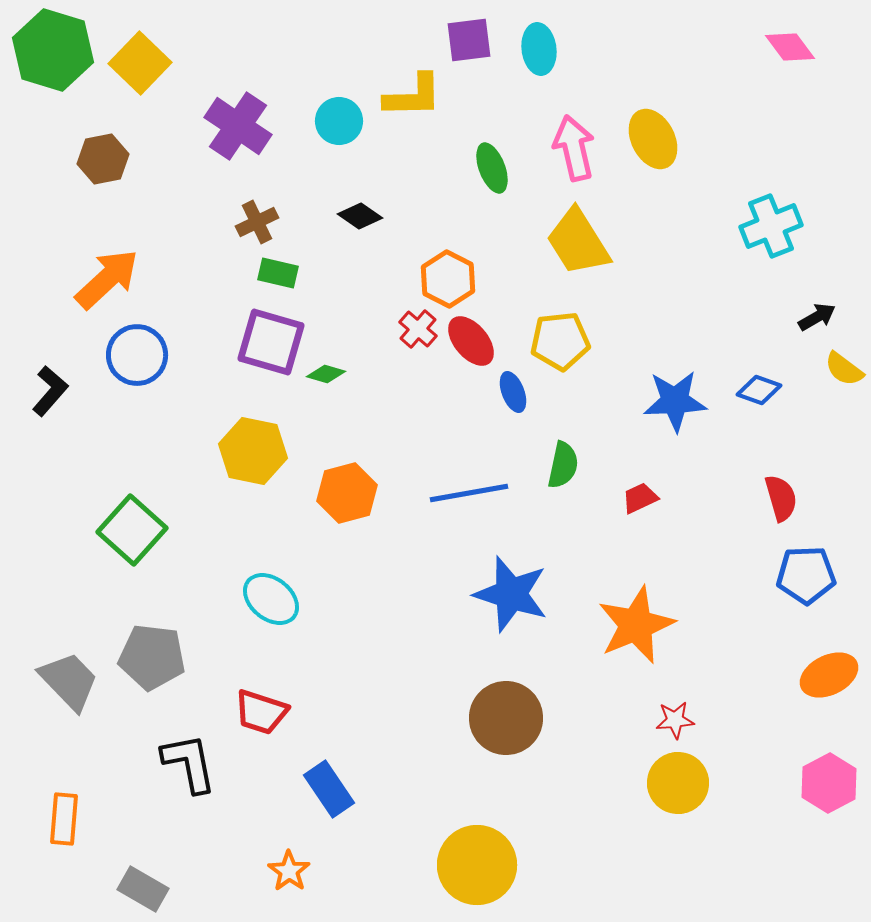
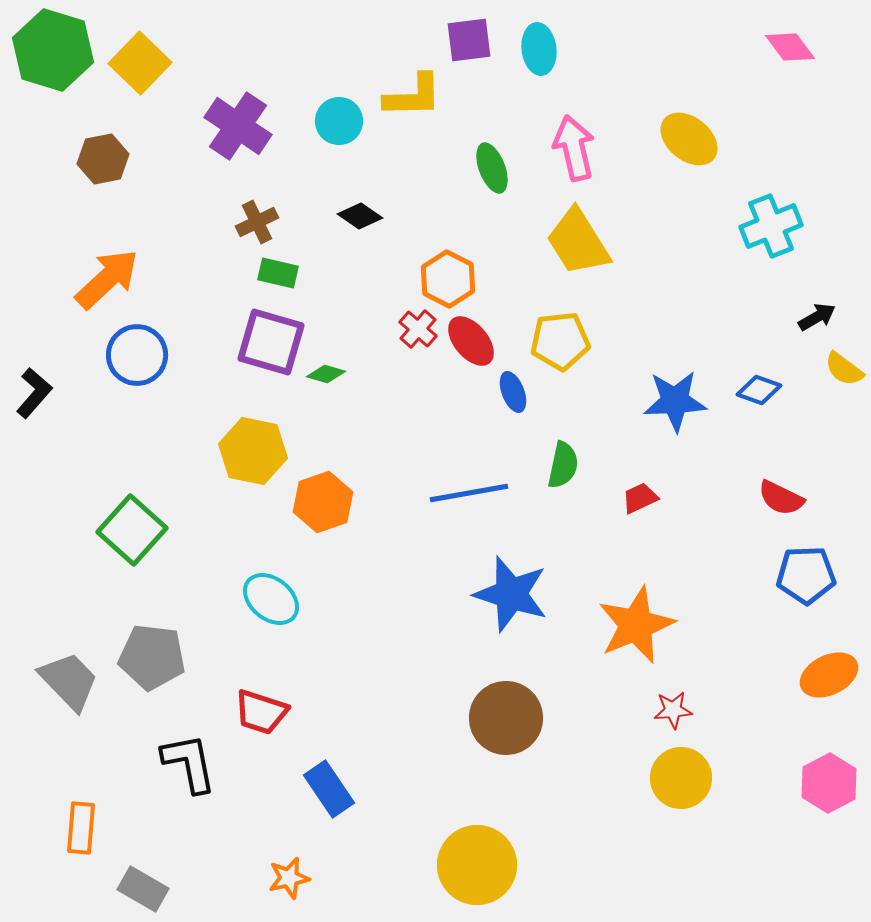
yellow ellipse at (653, 139): moved 36 px right; rotated 24 degrees counterclockwise
black L-shape at (50, 391): moved 16 px left, 2 px down
orange hexagon at (347, 493): moved 24 px left, 9 px down; rotated 4 degrees counterclockwise
red semicircle at (781, 498): rotated 132 degrees clockwise
red star at (675, 720): moved 2 px left, 10 px up
yellow circle at (678, 783): moved 3 px right, 5 px up
orange rectangle at (64, 819): moved 17 px right, 9 px down
orange star at (289, 871): moved 7 px down; rotated 24 degrees clockwise
